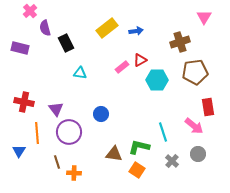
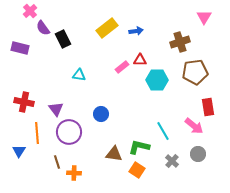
purple semicircle: moved 2 px left; rotated 21 degrees counterclockwise
black rectangle: moved 3 px left, 4 px up
red triangle: rotated 32 degrees clockwise
cyan triangle: moved 1 px left, 2 px down
cyan line: moved 1 px up; rotated 12 degrees counterclockwise
